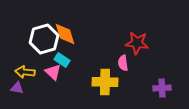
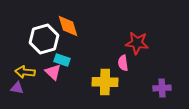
orange diamond: moved 3 px right, 8 px up
cyan rectangle: rotated 14 degrees counterclockwise
